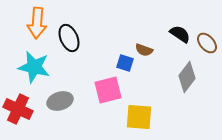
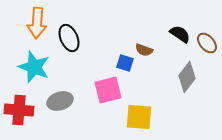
cyan star: rotated 8 degrees clockwise
red cross: moved 1 px right, 1 px down; rotated 20 degrees counterclockwise
